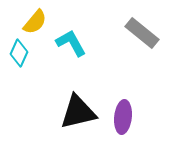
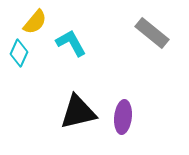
gray rectangle: moved 10 px right
